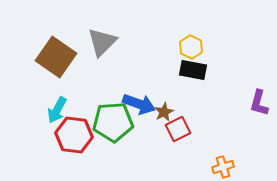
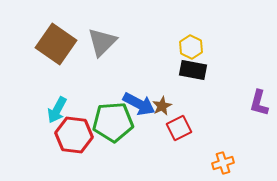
brown square: moved 13 px up
blue arrow: rotated 8 degrees clockwise
brown star: moved 2 px left, 6 px up
red square: moved 1 px right, 1 px up
orange cross: moved 4 px up
